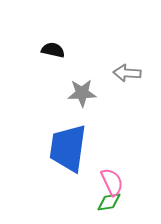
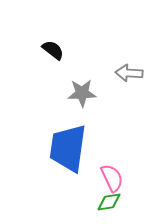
black semicircle: rotated 25 degrees clockwise
gray arrow: moved 2 px right
pink semicircle: moved 4 px up
